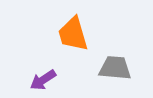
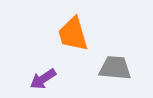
purple arrow: moved 1 px up
